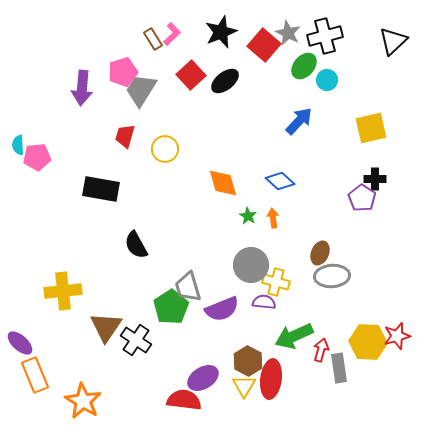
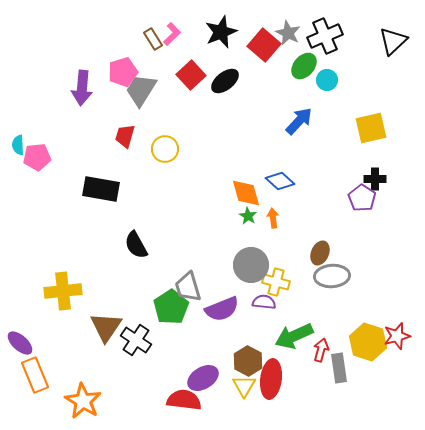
black cross at (325, 36): rotated 8 degrees counterclockwise
orange diamond at (223, 183): moved 23 px right, 10 px down
yellow hexagon at (368, 342): rotated 15 degrees clockwise
